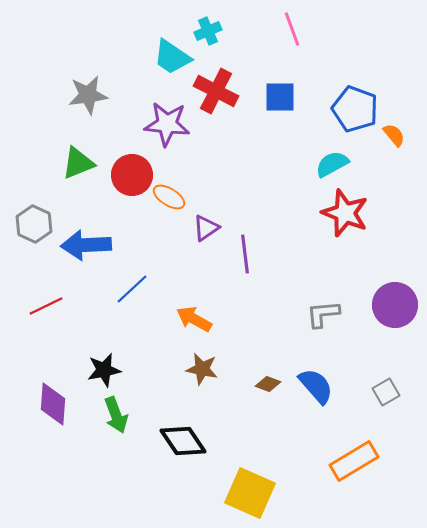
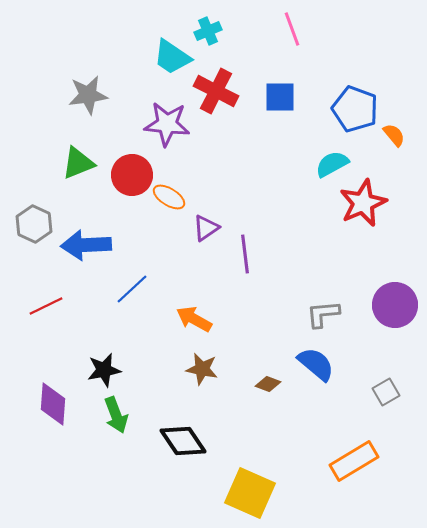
red star: moved 18 px right, 10 px up; rotated 27 degrees clockwise
blue semicircle: moved 22 px up; rotated 9 degrees counterclockwise
